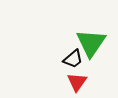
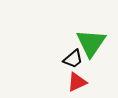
red triangle: rotated 30 degrees clockwise
